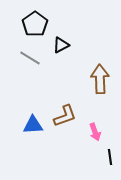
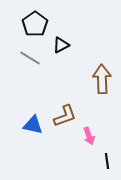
brown arrow: moved 2 px right
blue triangle: rotated 15 degrees clockwise
pink arrow: moved 6 px left, 4 px down
black line: moved 3 px left, 4 px down
